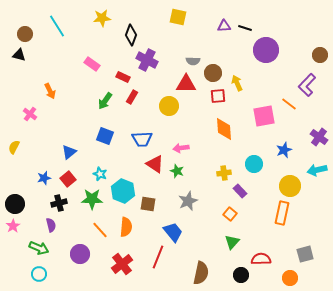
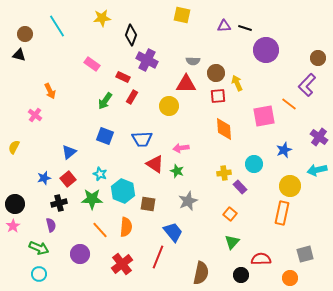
yellow square at (178, 17): moved 4 px right, 2 px up
brown circle at (320, 55): moved 2 px left, 3 px down
brown circle at (213, 73): moved 3 px right
pink cross at (30, 114): moved 5 px right, 1 px down
purple rectangle at (240, 191): moved 4 px up
